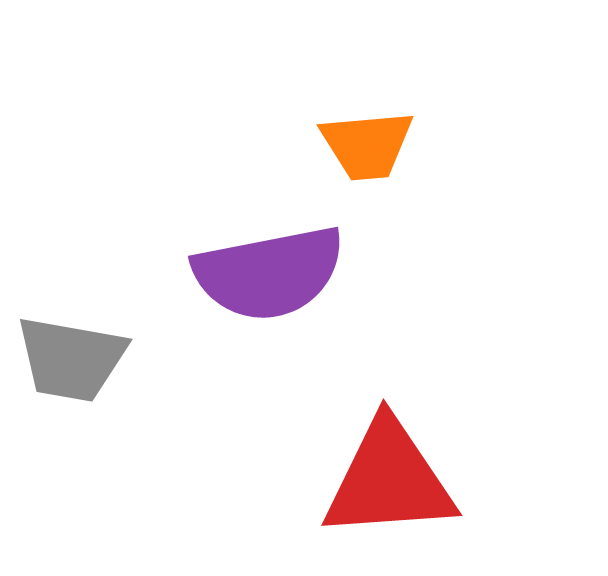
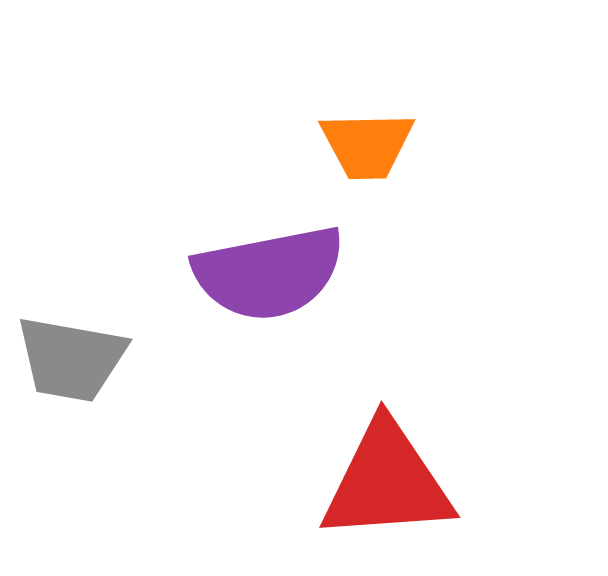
orange trapezoid: rotated 4 degrees clockwise
red triangle: moved 2 px left, 2 px down
